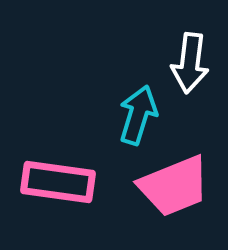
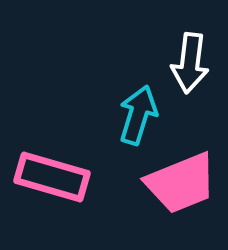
pink rectangle: moved 6 px left, 5 px up; rotated 8 degrees clockwise
pink trapezoid: moved 7 px right, 3 px up
